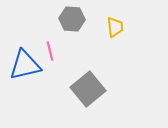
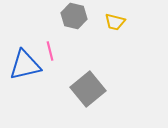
gray hexagon: moved 2 px right, 3 px up; rotated 10 degrees clockwise
yellow trapezoid: moved 5 px up; rotated 110 degrees clockwise
